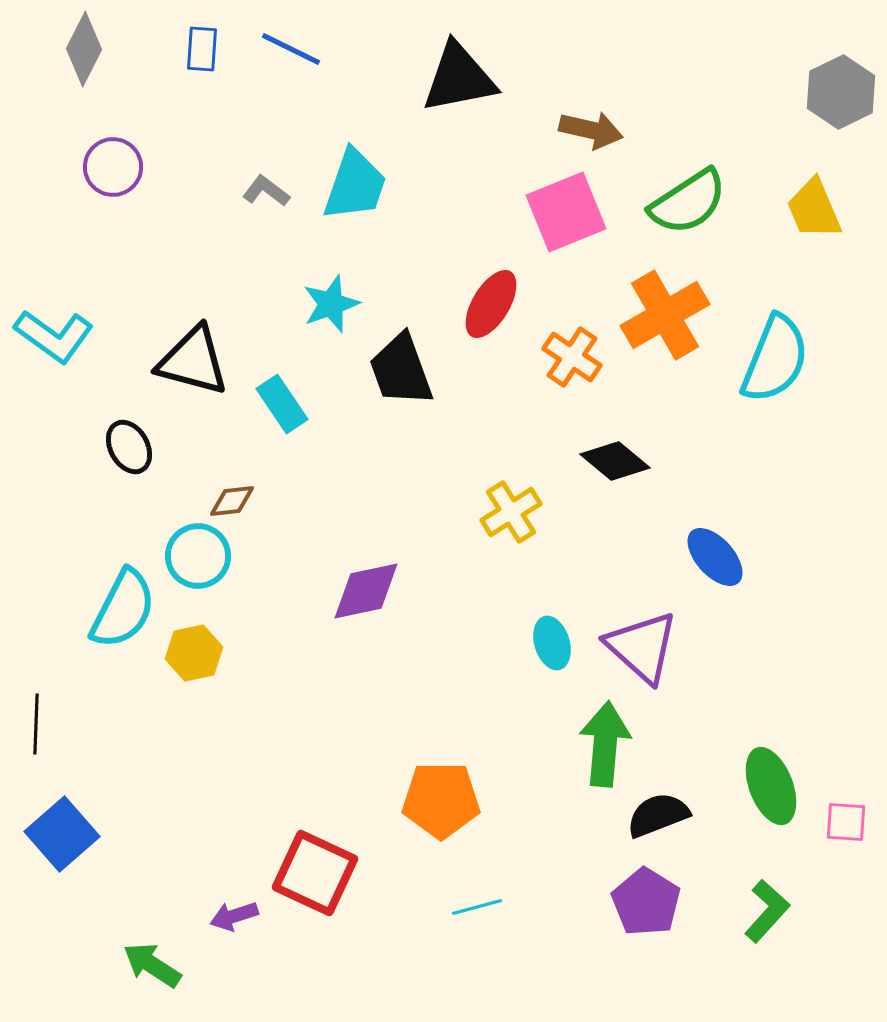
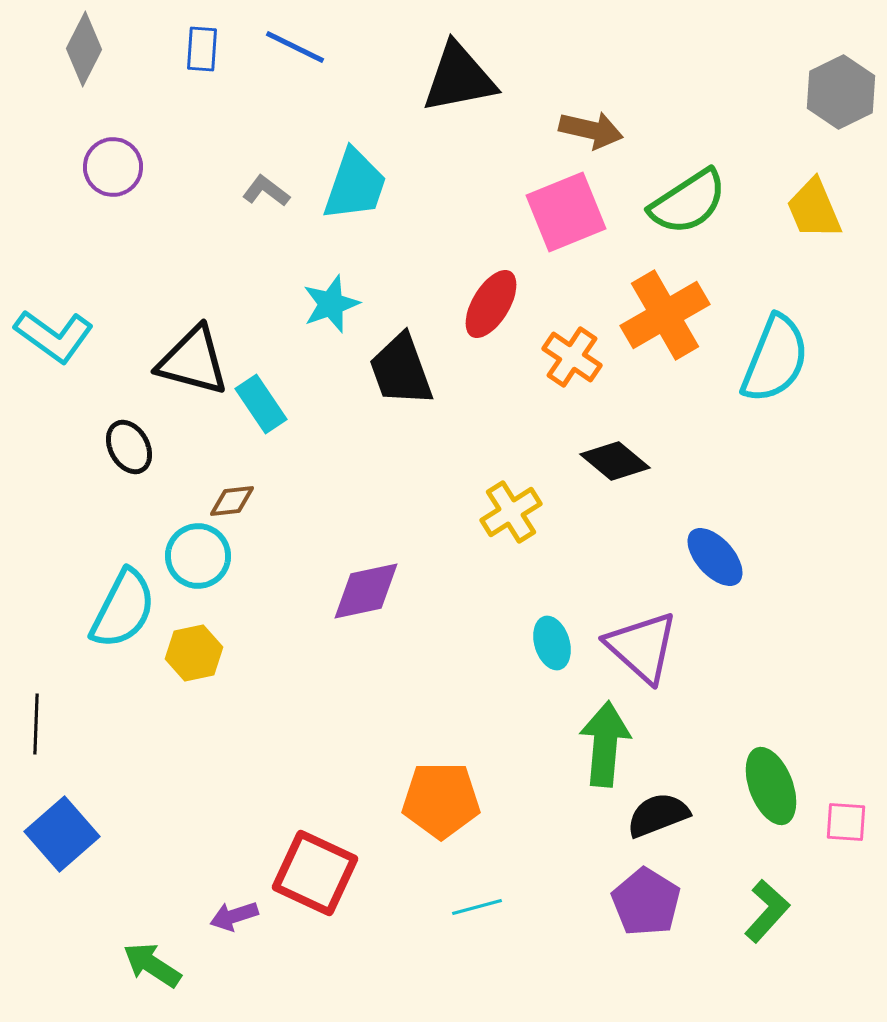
blue line at (291, 49): moved 4 px right, 2 px up
cyan rectangle at (282, 404): moved 21 px left
